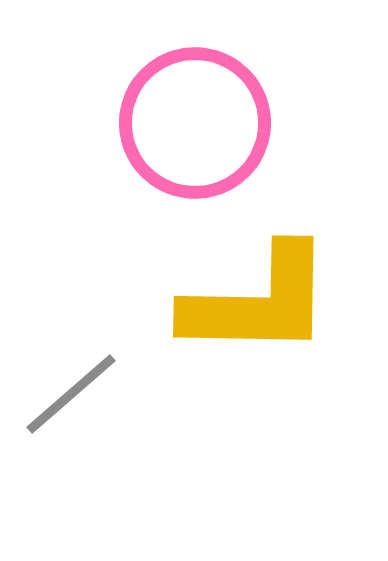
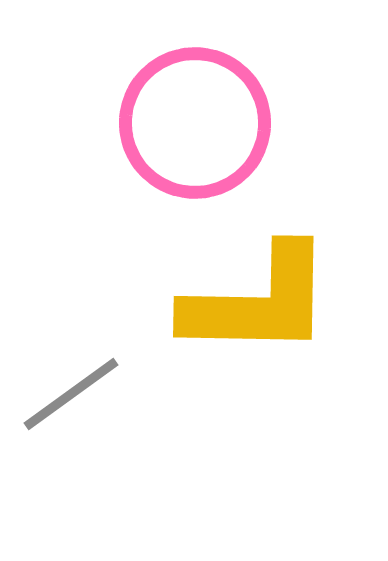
gray line: rotated 5 degrees clockwise
